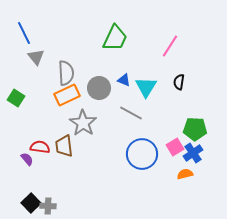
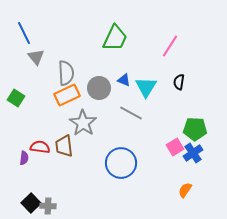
blue circle: moved 21 px left, 9 px down
purple semicircle: moved 3 px left, 1 px up; rotated 48 degrees clockwise
orange semicircle: moved 16 px down; rotated 42 degrees counterclockwise
